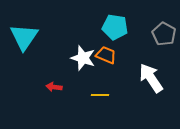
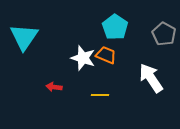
cyan pentagon: rotated 25 degrees clockwise
